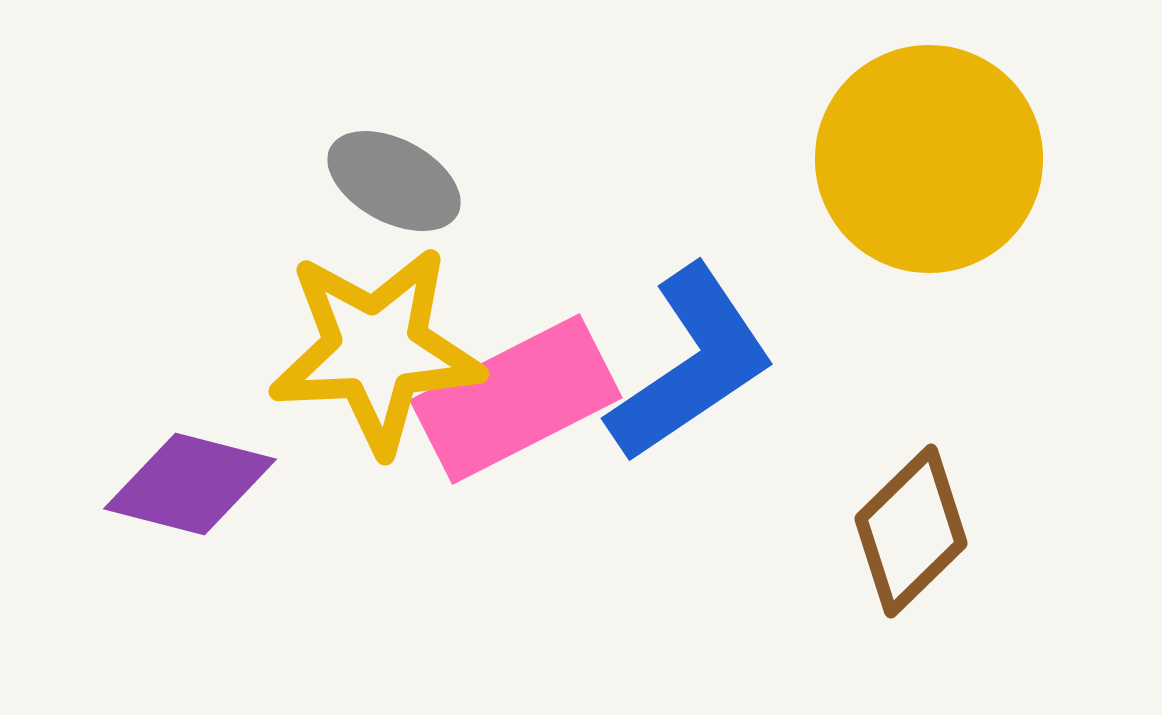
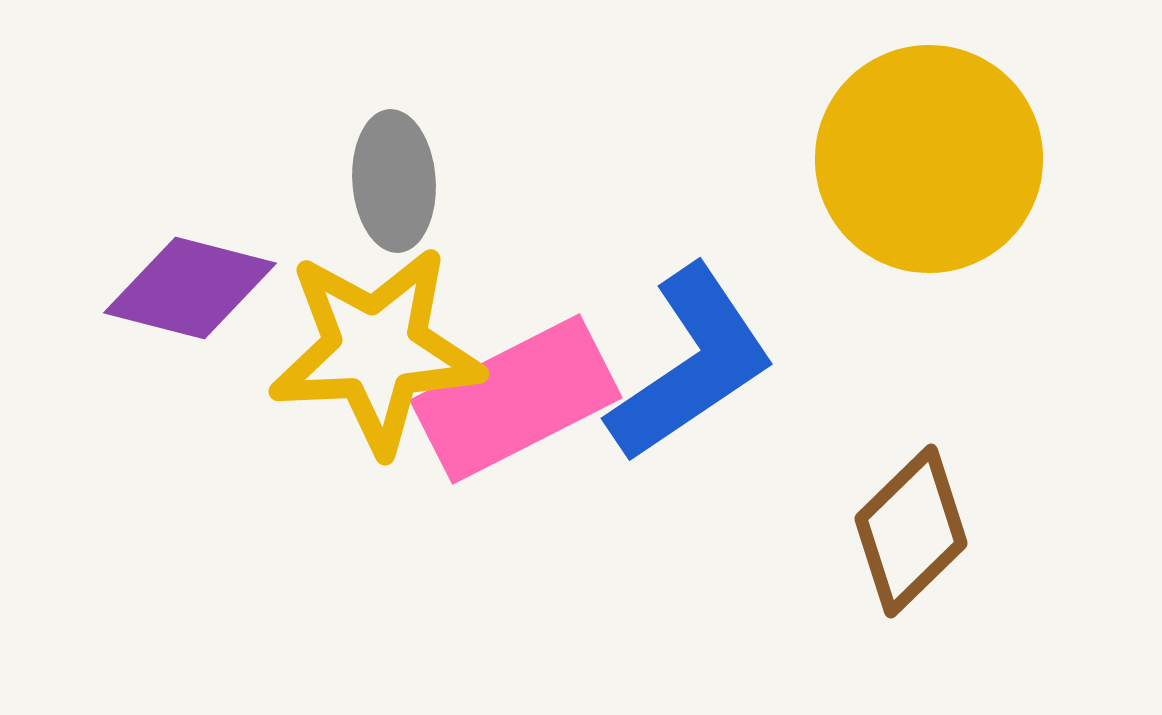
gray ellipse: rotated 58 degrees clockwise
purple diamond: moved 196 px up
